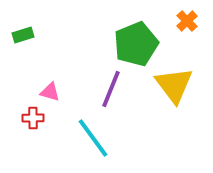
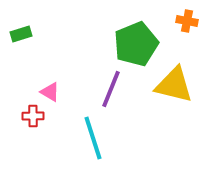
orange cross: rotated 35 degrees counterclockwise
green rectangle: moved 2 px left, 1 px up
yellow triangle: rotated 39 degrees counterclockwise
pink triangle: rotated 15 degrees clockwise
red cross: moved 2 px up
cyan line: rotated 18 degrees clockwise
